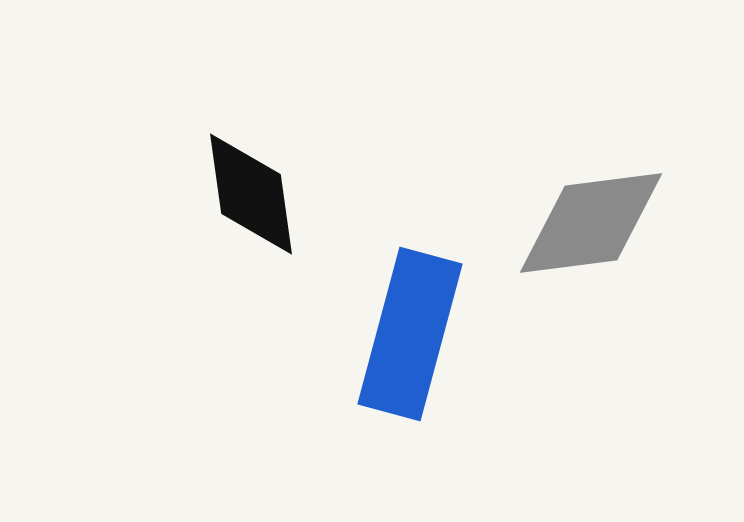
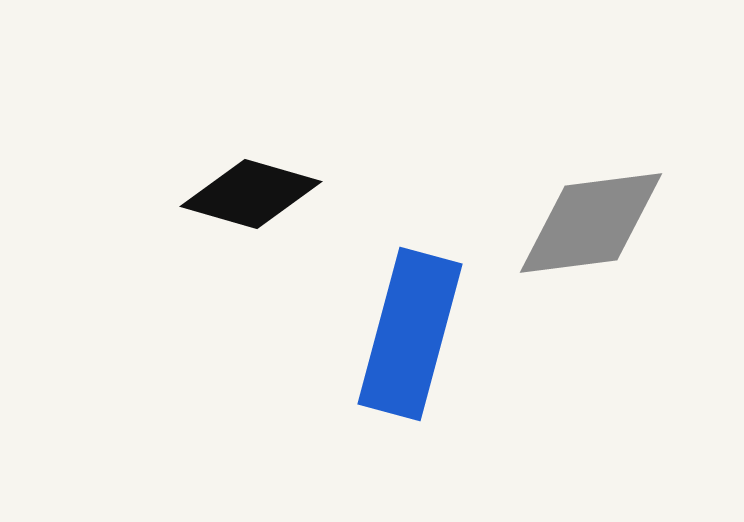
black diamond: rotated 66 degrees counterclockwise
